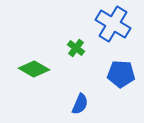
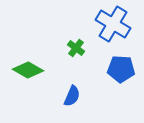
green diamond: moved 6 px left, 1 px down
blue pentagon: moved 5 px up
blue semicircle: moved 8 px left, 8 px up
